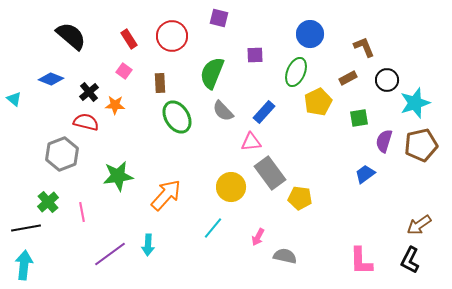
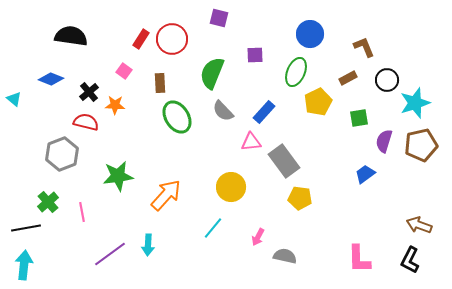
black semicircle at (71, 36): rotated 32 degrees counterclockwise
red circle at (172, 36): moved 3 px down
red rectangle at (129, 39): moved 12 px right; rotated 66 degrees clockwise
gray rectangle at (270, 173): moved 14 px right, 12 px up
brown arrow at (419, 225): rotated 55 degrees clockwise
pink L-shape at (361, 261): moved 2 px left, 2 px up
